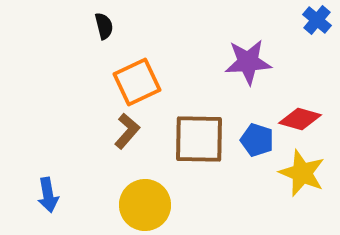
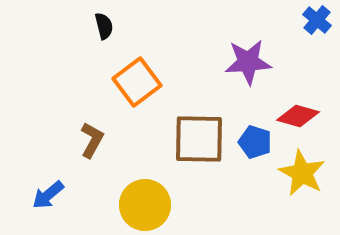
orange square: rotated 12 degrees counterclockwise
red diamond: moved 2 px left, 3 px up
brown L-shape: moved 35 px left, 9 px down; rotated 12 degrees counterclockwise
blue pentagon: moved 2 px left, 2 px down
yellow star: rotated 6 degrees clockwise
blue arrow: rotated 60 degrees clockwise
